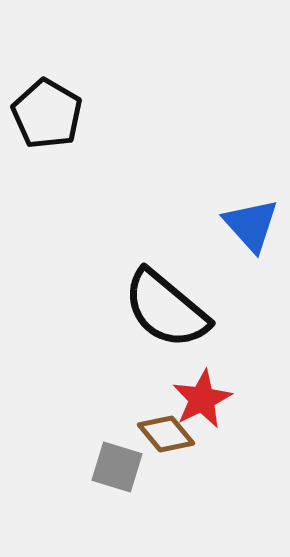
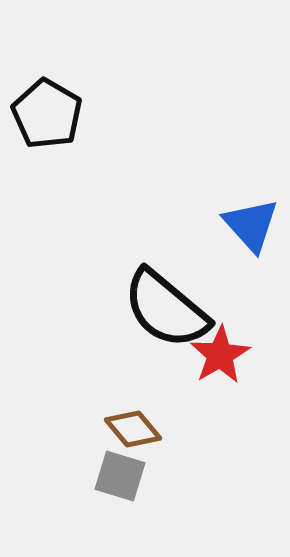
red star: moved 18 px right, 44 px up; rotated 4 degrees counterclockwise
brown diamond: moved 33 px left, 5 px up
gray square: moved 3 px right, 9 px down
